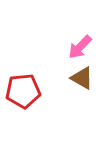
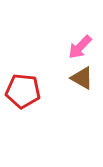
red pentagon: rotated 12 degrees clockwise
